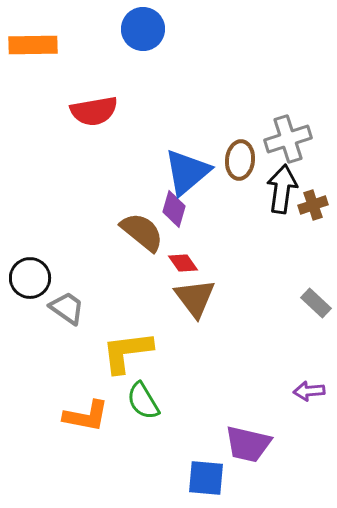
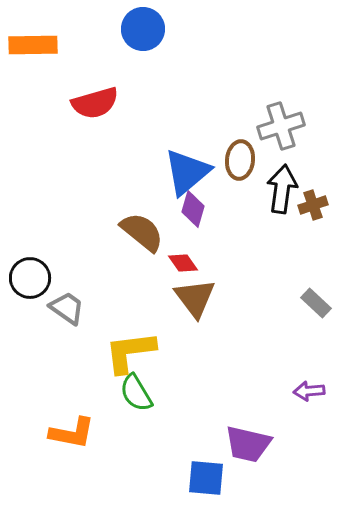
red semicircle: moved 1 px right, 8 px up; rotated 6 degrees counterclockwise
gray cross: moved 7 px left, 13 px up
purple diamond: moved 19 px right
yellow L-shape: moved 3 px right
green semicircle: moved 7 px left, 8 px up
orange L-shape: moved 14 px left, 17 px down
